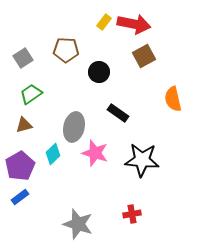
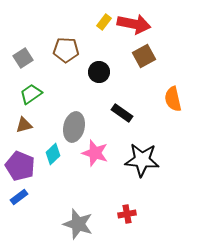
black rectangle: moved 4 px right
purple pentagon: rotated 20 degrees counterclockwise
blue rectangle: moved 1 px left
red cross: moved 5 px left
